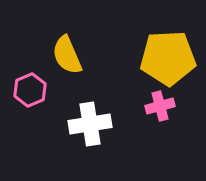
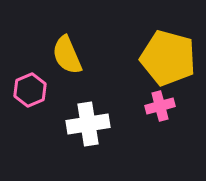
yellow pentagon: rotated 18 degrees clockwise
white cross: moved 2 px left
